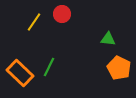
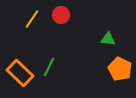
red circle: moved 1 px left, 1 px down
yellow line: moved 2 px left, 3 px up
orange pentagon: moved 1 px right, 1 px down
